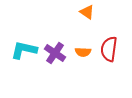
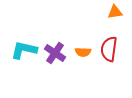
orange triangle: moved 28 px right; rotated 42 degrees counterclockwise
